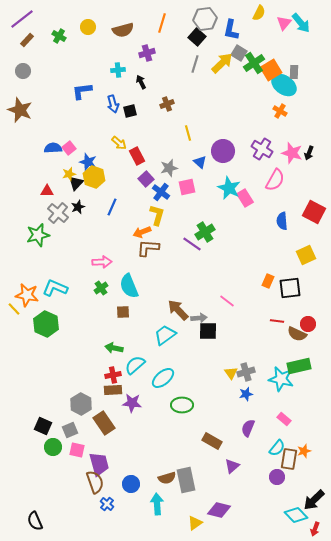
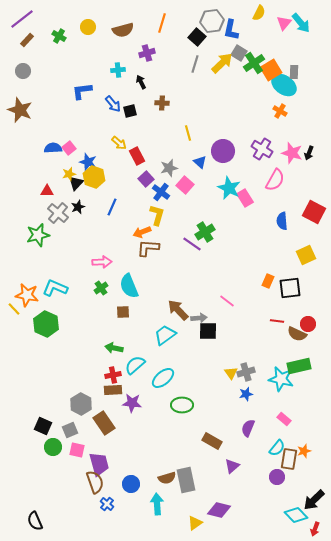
gray hexagon at (205, 19): moved 7 px right, 2 px down
blue arrow at (113, 104): rotated 24 degrees counterclockwise
brown cross at (167, 104): moved 5 px left, 1 px up; rotated 24 degrees clockwise
pink square at (187, 187): moved 2 px left, 2 px up; rotated 36 degrees counterclockwise
